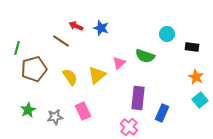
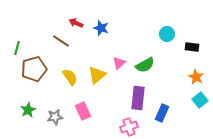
red arrow: moved 3 px up
green semicircle: moved 9 px down; rotated 48 degrees counterclockwise
pink cross: rotated 30 degrees clockwise
